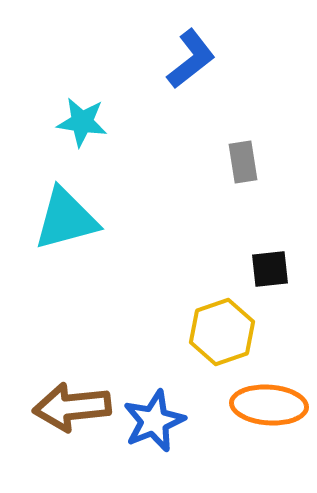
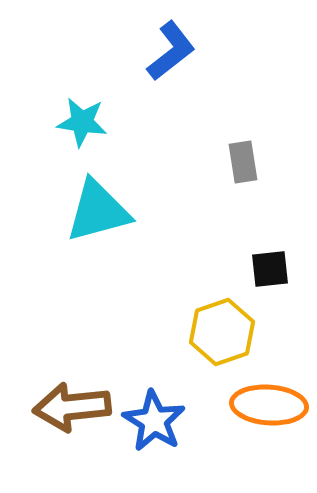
blue L-shape: moved 20 px left, 8 px up
cyan triangle: moved 32 px right, 8 px up
blue star: rotated 18 degrees counterclockwise
